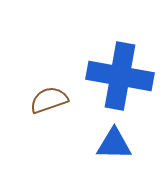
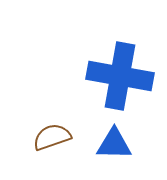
brown semicircle: moved 3 px right, 37 px down
